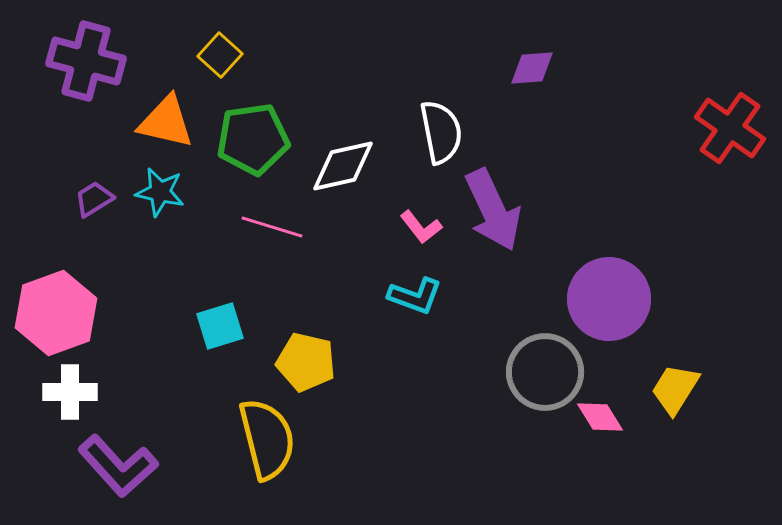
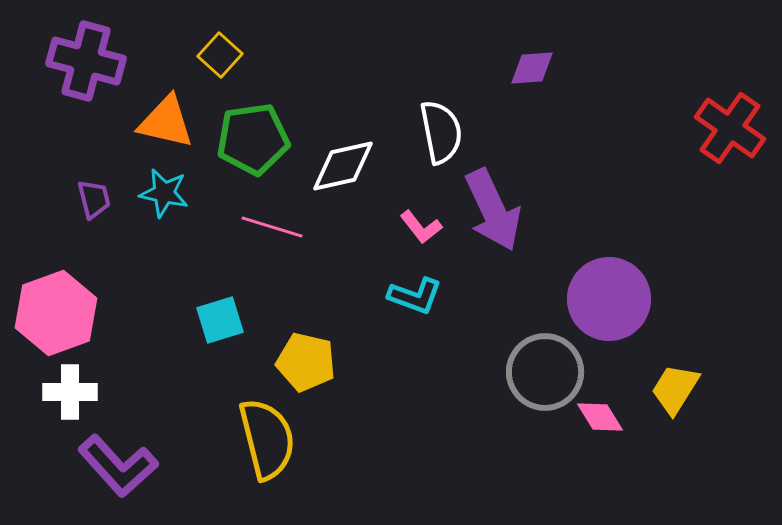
cyan star: moved 4 px right, 1 px down
purple trapezoid: rotated 108 degrees clockwise
cyan square: moved 6 px up
